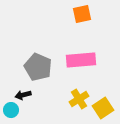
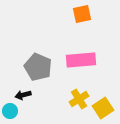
cyan circle: moved 1 px left, 1 px down
